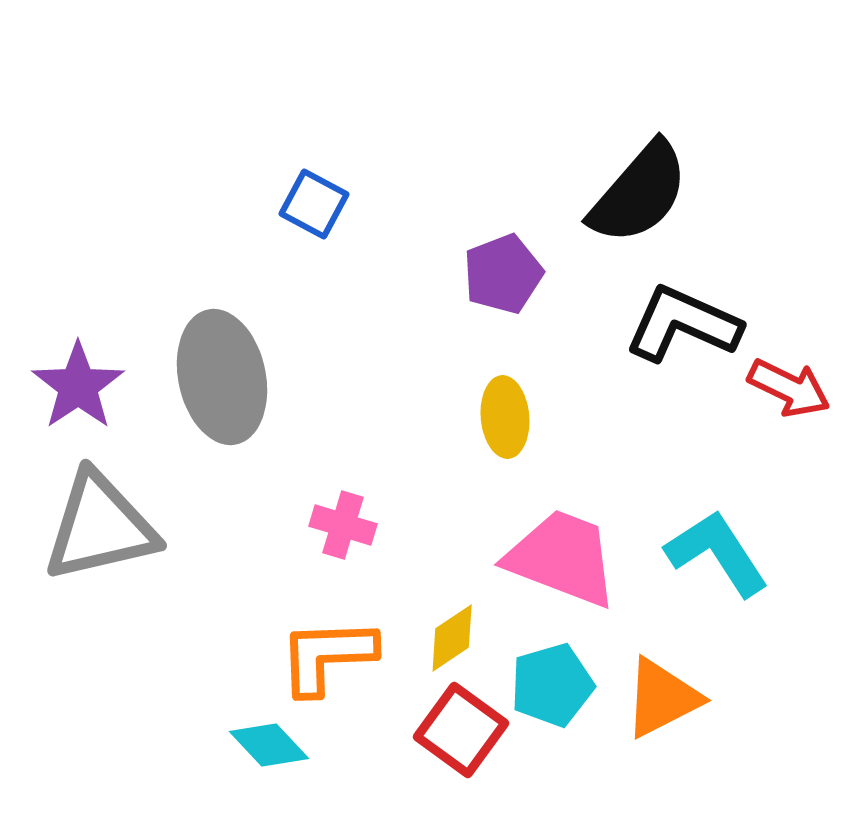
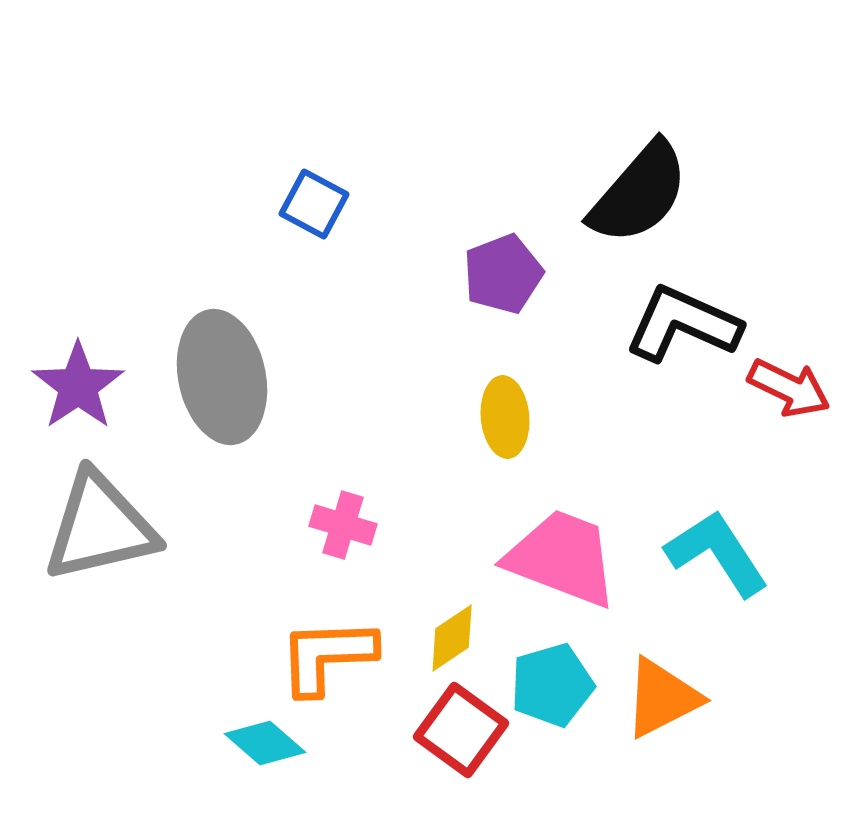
cyan diamond: moved 4 px left, 2 px up; rotated 6 degrees counterclockwise
